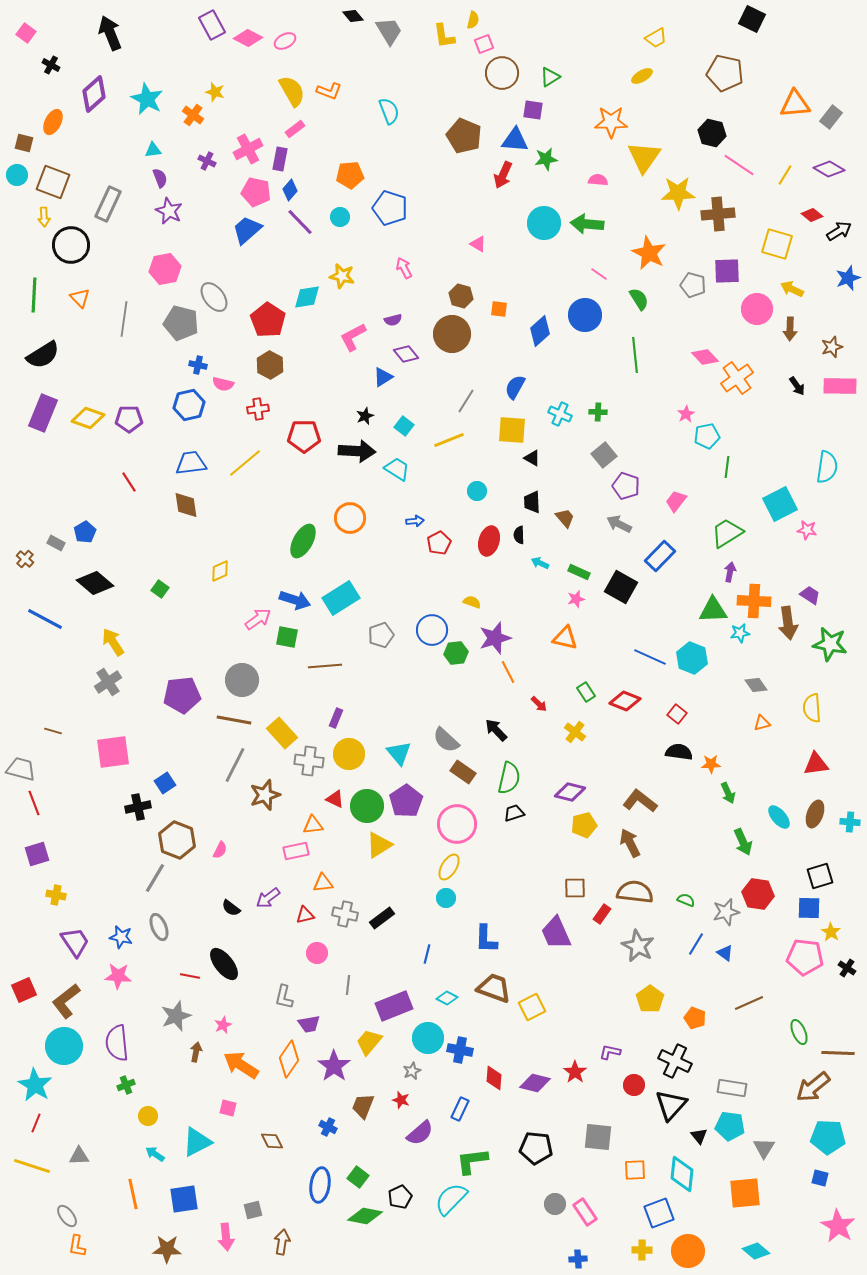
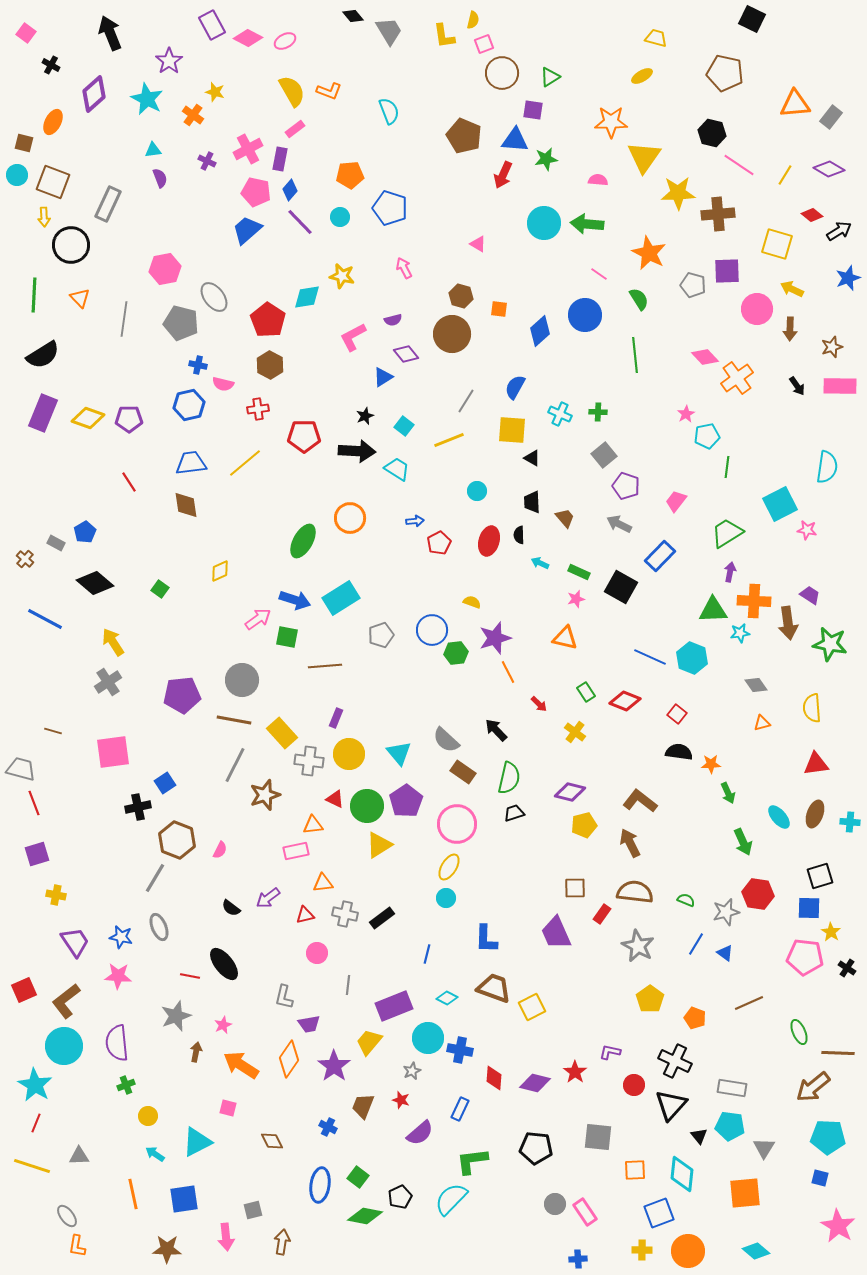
yellow trapezoid at (656, 38): rotated 135 degrees counterclockwise
purple star at (169, 211): moved 150 px up; rotated 12 degrees clockwise
